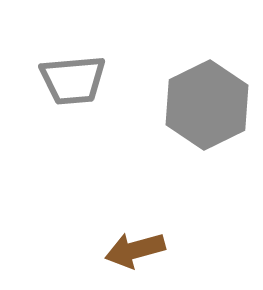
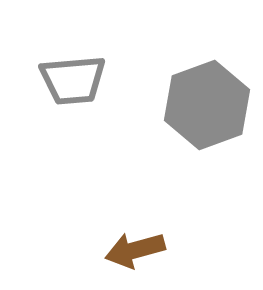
gray hexagon: rotated 6 degrees clockwise
